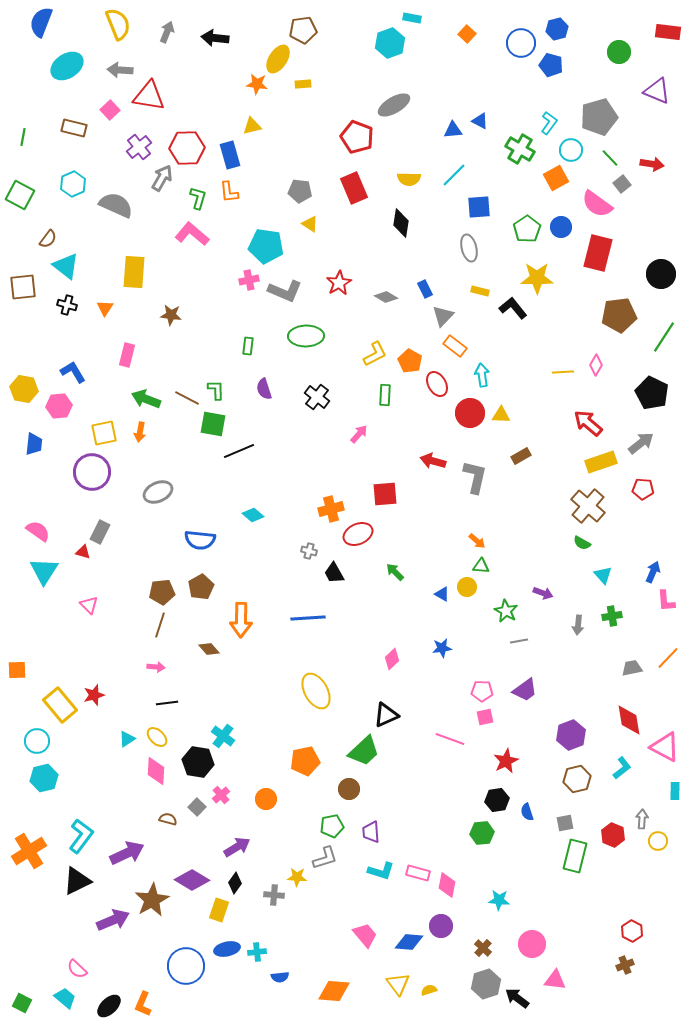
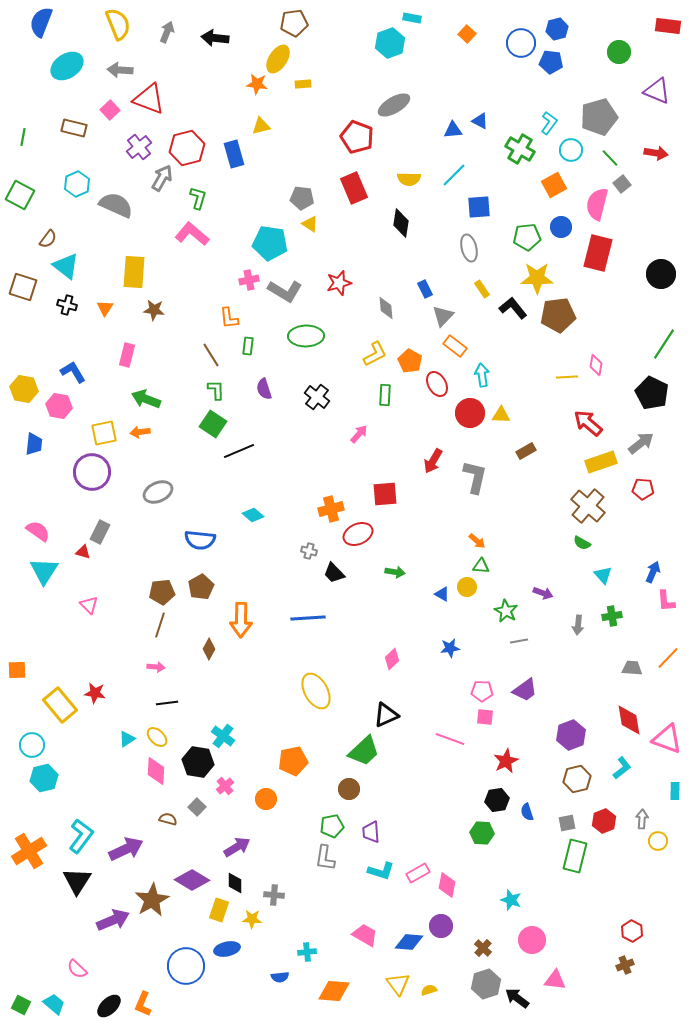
brown pentagon at (303, 30): moved 9 px left, 7 px up
red rectangle at (668, 32): moved 6 px up
blue pentagon at (551, 65): moved 3 px up; rotated 10 degrees counterclockwise
red triangle at (149, 96): moved 3 px down; rotated 12 degrees clockwise
yellow triangle at (252, 126): moved 9 px right
red hexagon at (187, 148): rotated 12 degrees counterclockwise
blue rectangle at (230, 155): moved 4 px right, 1 px up
red arrow at (652, 164): moved 4 px right, 11 px up
orange square at (556, 178): moved 2 px left, 7 px down
cyan hexagon at (73, 184): moved 4 px right
gray pentagon at (300, 191): moved 2 px right, 7 px down
orange L-shape at (229, 192): moved 126 px down
pink semicircle at (597, 204): rotated 68 degrees clockwise
green pentagon at (527, 229): moved 8 px down; rotated 28 degrees clockwise
cyan pentagon at (266, 246): moved 4 px right, 3 px up
red star at (339, 283): rotated 15 degrees clockwise
brown square at (23, 287): rotated 24 degrees clockwise
gray L-shape at (285, 291): rotated 8 degrees clockwise
yellow rectangle at (480, 291): moved 2 px right, 2 px up; rotated 42 degrees clockwise
gray diamond at (386, 297): moved 11 px down; rotated 55 degrees clockwise
brown star at (171, 315): moved 17 px left, 5 px up
brown pentagon at (619, 315): moved 61 px left
green line at (664, 337): moved 7 px down
pink diamond at (596, 365): rotated 20 degrees counterclockwise
yellow line at (563, 372): moved 4 px right, 5 px down
brown line at (187, 398): moved 24 px right, 43 px up; rotated 30 degrees clockwise
pink hexagon at (59, 406): rotated 15 degrees clockwise
green square at (213, 424): rotated 24 degrees clockwise
orange arrow at (140, 432): rotated 72 degrees clockwise
brown rectangle at (521, 456): moved 5 px right, 5 px up
red arrow at (433, 461): rotated 75 degrees counterclockwise
green arrow at (395, 572): rotated 144 degrees clockwise
black trapezoid at (334, 573): rotated 15 degrees counterclockwise
blue star at (442, 648): moved 8 px right
brown diamond at (209, 649): rotated 70 degrees clockwise
gray trapezoid at (632, 668): rotated 15 degrees clockwise
red star at (94, 695): moved 1 px right, 2 px up; rotated 25 degrees clockwise
pink square at (485, 717): rotated 18 degrees clockwise
cyan circle at (37, 741): moved 5 px left, 4 px down
pink triangle at (665, 747): moved 2 px right, 8 px up; rotated 8 degrees counterclockwise
orange pentagon at (305, 761): moved 12 px left
pink cross at (221, 795): moved 4 px right, 9 px up
gray square at (565, 823): moved 2 px right
green hexagon at (482, 833): rotated 10 degrees clockwise
red hexagon at (613, 835): moved 9 px left, 14 px up; rotated 15 degrees clockwise
purple arrow at (127, 853): moved 1 px left, 4 px up
gray L-shape at (325, 858): rotated 116 degrees clockwise
pink rectangle at (418, 873): rotated 45 degrees counterclockwise
yellow star at (297, 877): moved 45 px left, 42 px down
black triangle at (77, 881): rotated 32 degrees counterclockwise
black diamond at (235, 883): rotated 35 degrees counterclockwise
cyan star at (499, 900): moved 12 px right; rotated 15 degrees clockwise
pink trapezoid at (365, 935): rotated 20 degrees counterclockwise
pink circle at (532, 944): moved 4 px up
cyan cross at (257, 952): moved 50 px right
cyan trapezoid at (65, 998): moved 11 px left, 6 px down
green square at (22, 1003): moved 1 px left, 2 px down
